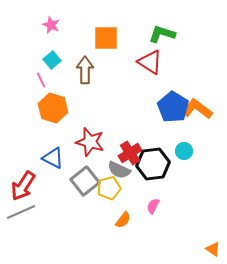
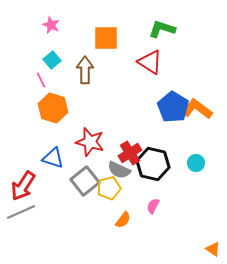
green L-shape: moved 5 px up
cyan circle: moved 12 px right, 12 px down
blue triangle: rotated 10 degrees counterclockwise
black hexagon: rotated 20 degrees clockwise
